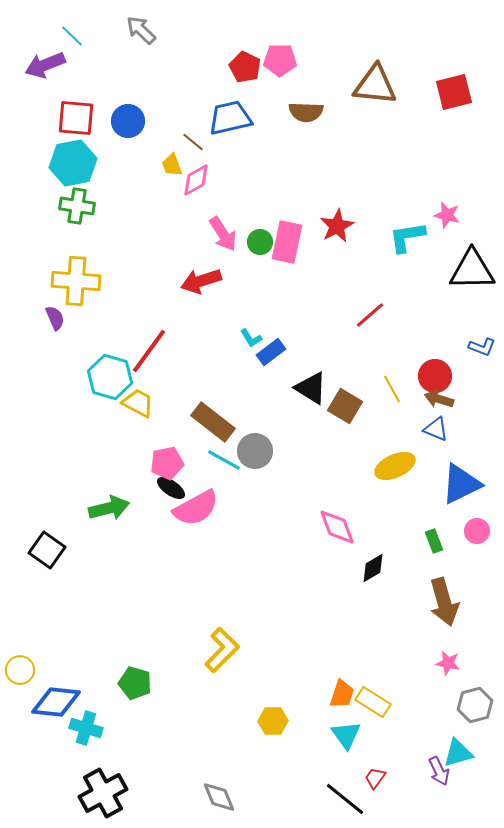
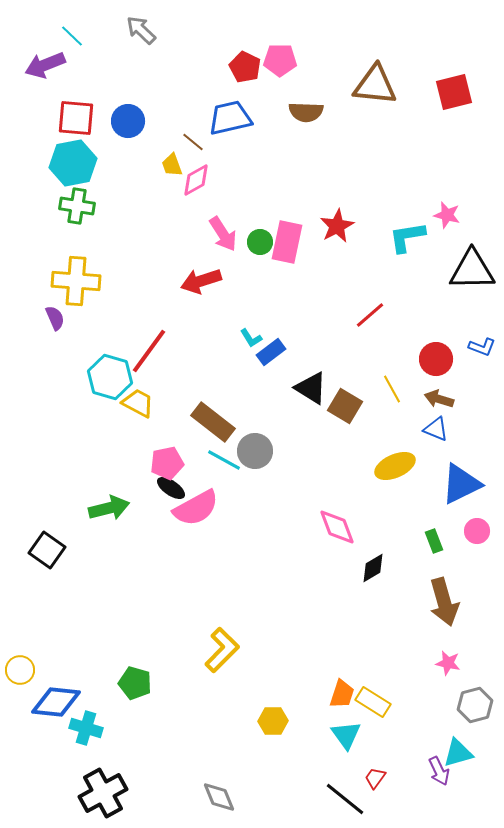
red circle at (435, 376): moved 1 px right, 17 px up
